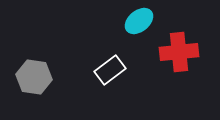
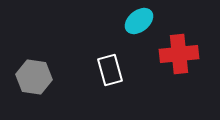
red cross: moved 2 px down
white rectangle: rotated 68 degrees counterclockwise
